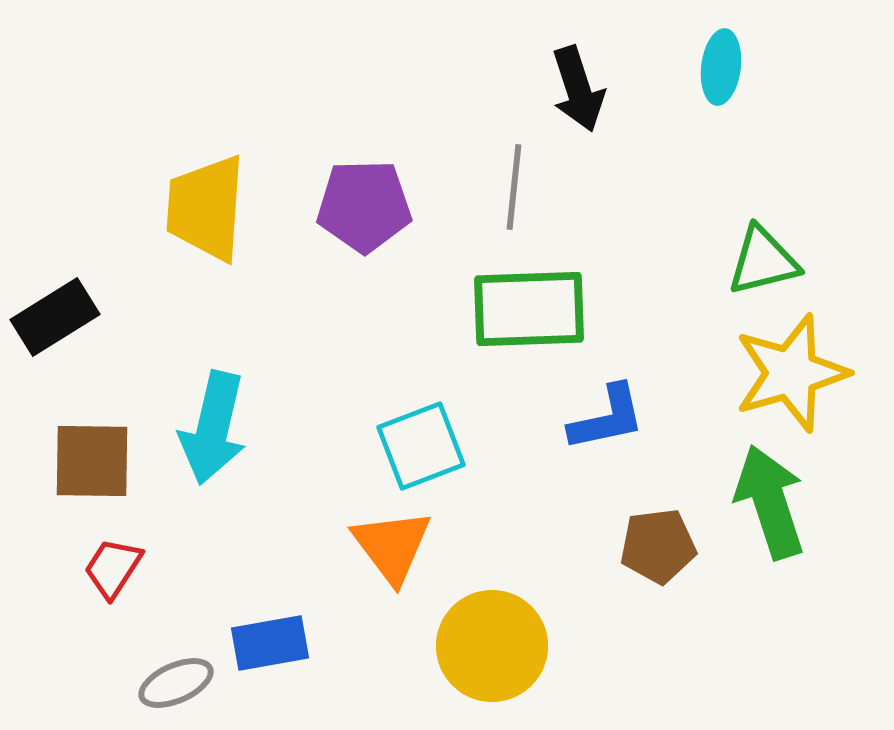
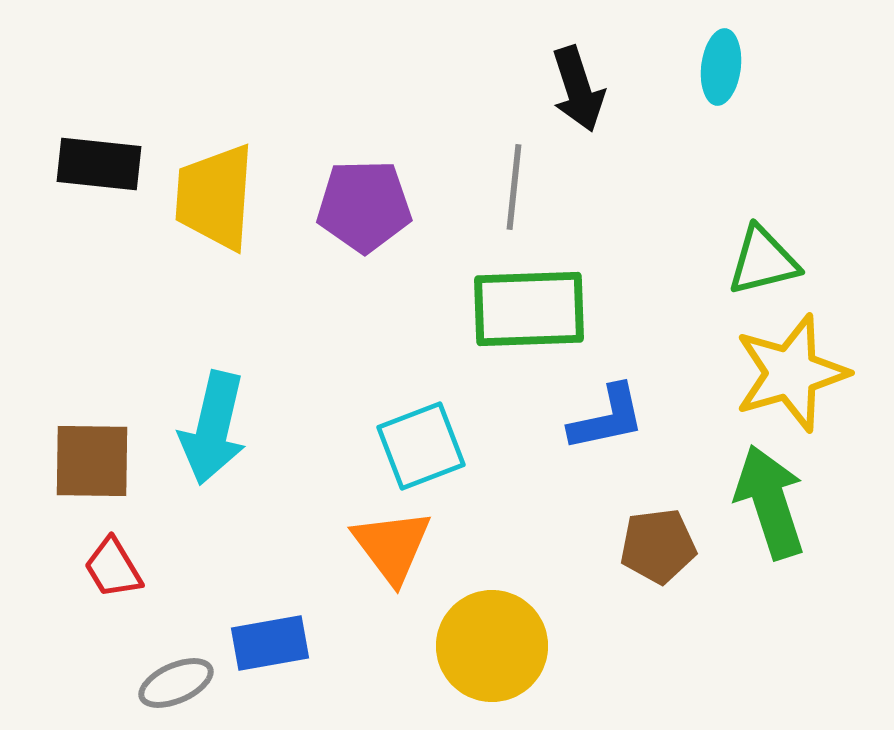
yellow trapezoid: moved 9 px right, 11 px up
black rectangle: moved 44 px right, 153 px up; rotated 38 degrees clockwise
red trapezoid: rotated 64 degrees counterclockwise
